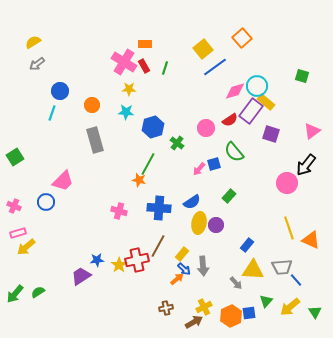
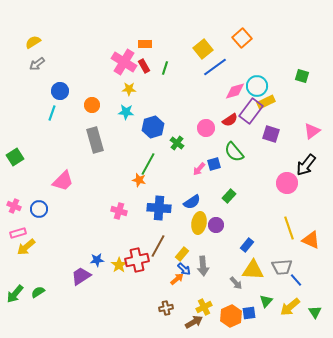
yellow rectangle at (266, 102): rotated 66 degrees counterclockwise
blue circle at (46, 202): moved 7 px left, 7 px down
